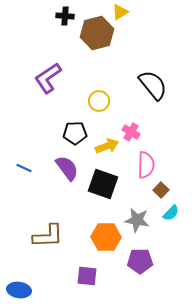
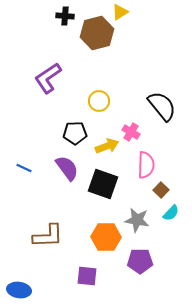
black semicircle: moved 9 px right, 21 px down
